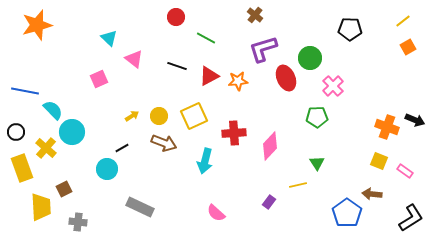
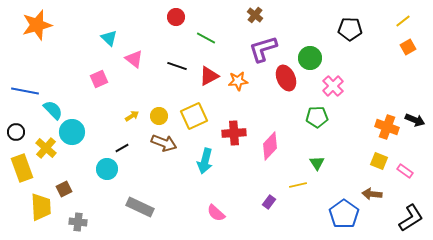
blue pentagon at (347, 213): moved 3 px left, 1 px down
